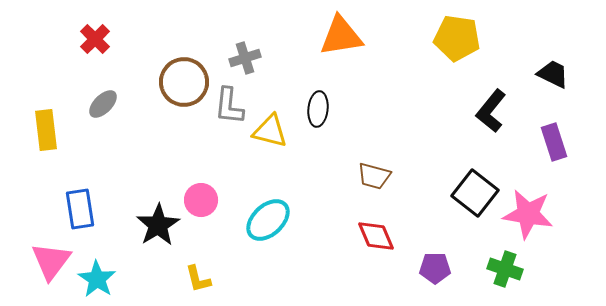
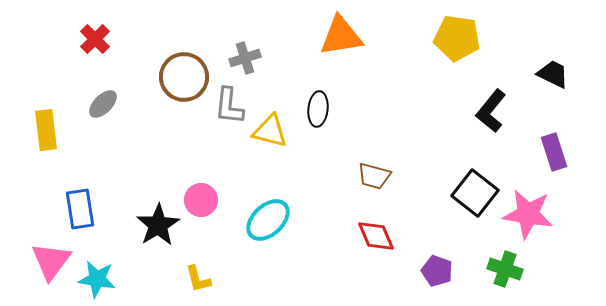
brown circle: moved 5 px up
purple rectangle: moved 10 px down
purple pentagon: moved 2 px right, 3 px down; rotated 20 degrees clockwise
cyan star: rotated 24 degrees counterclockwise
